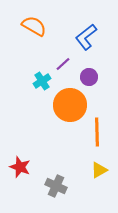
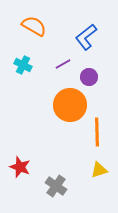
purple line: rotated 14 degrees clockwise
cyan cross: moved 19 px left, 16 px up; rotated 30 degrees counterclockwise
yellow triangle: rotated 12 degrees clockwise
gray cross: rotated 10 degrees clockwise
